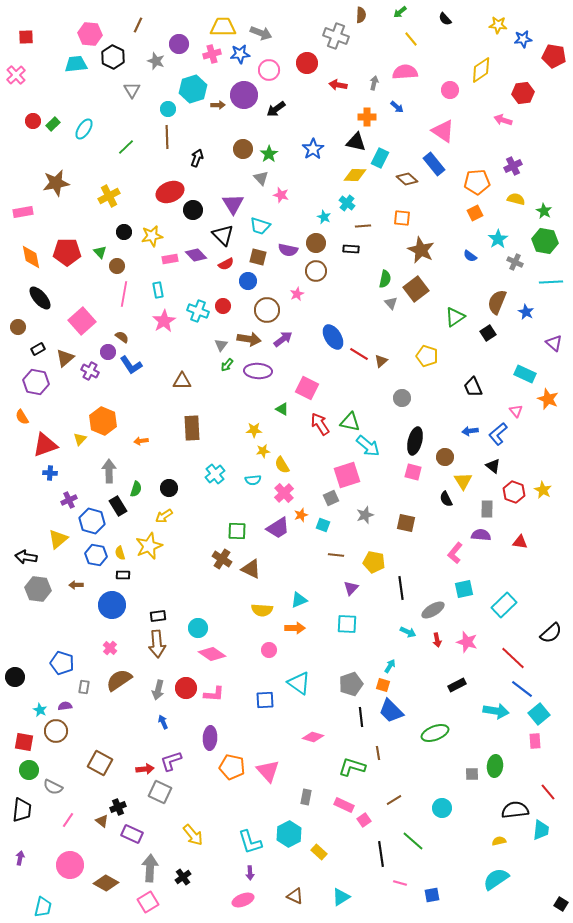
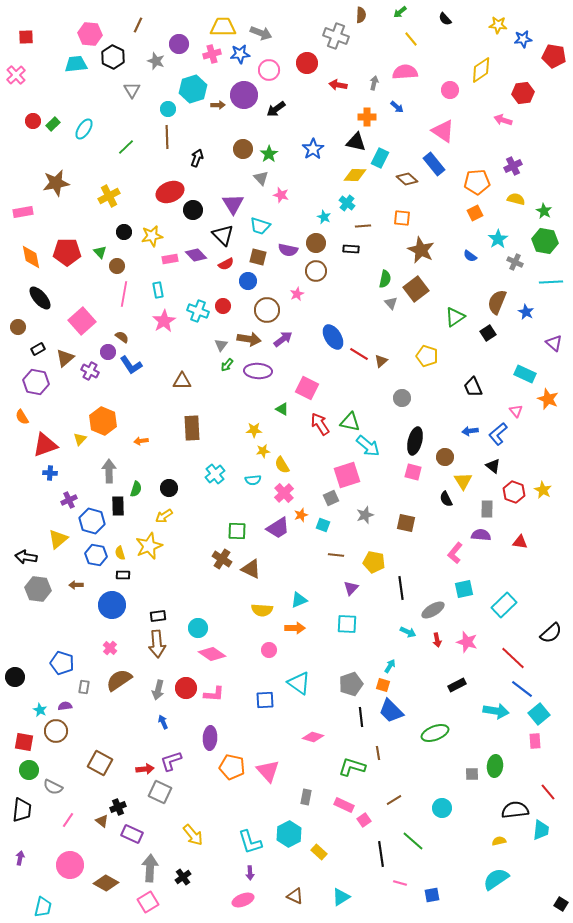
black rectangle at (118, 506): rotated 30 degrees clockwise
